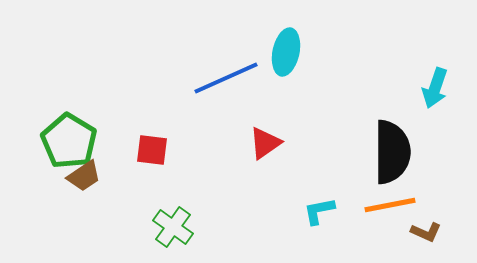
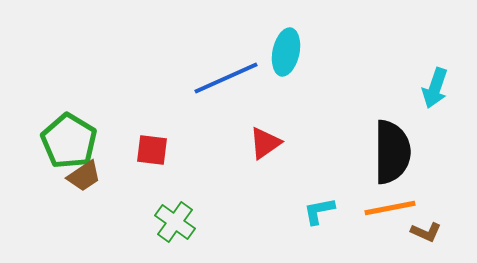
orange line: moved 3 px down
green cross: moved 2 px right, 5 px up
